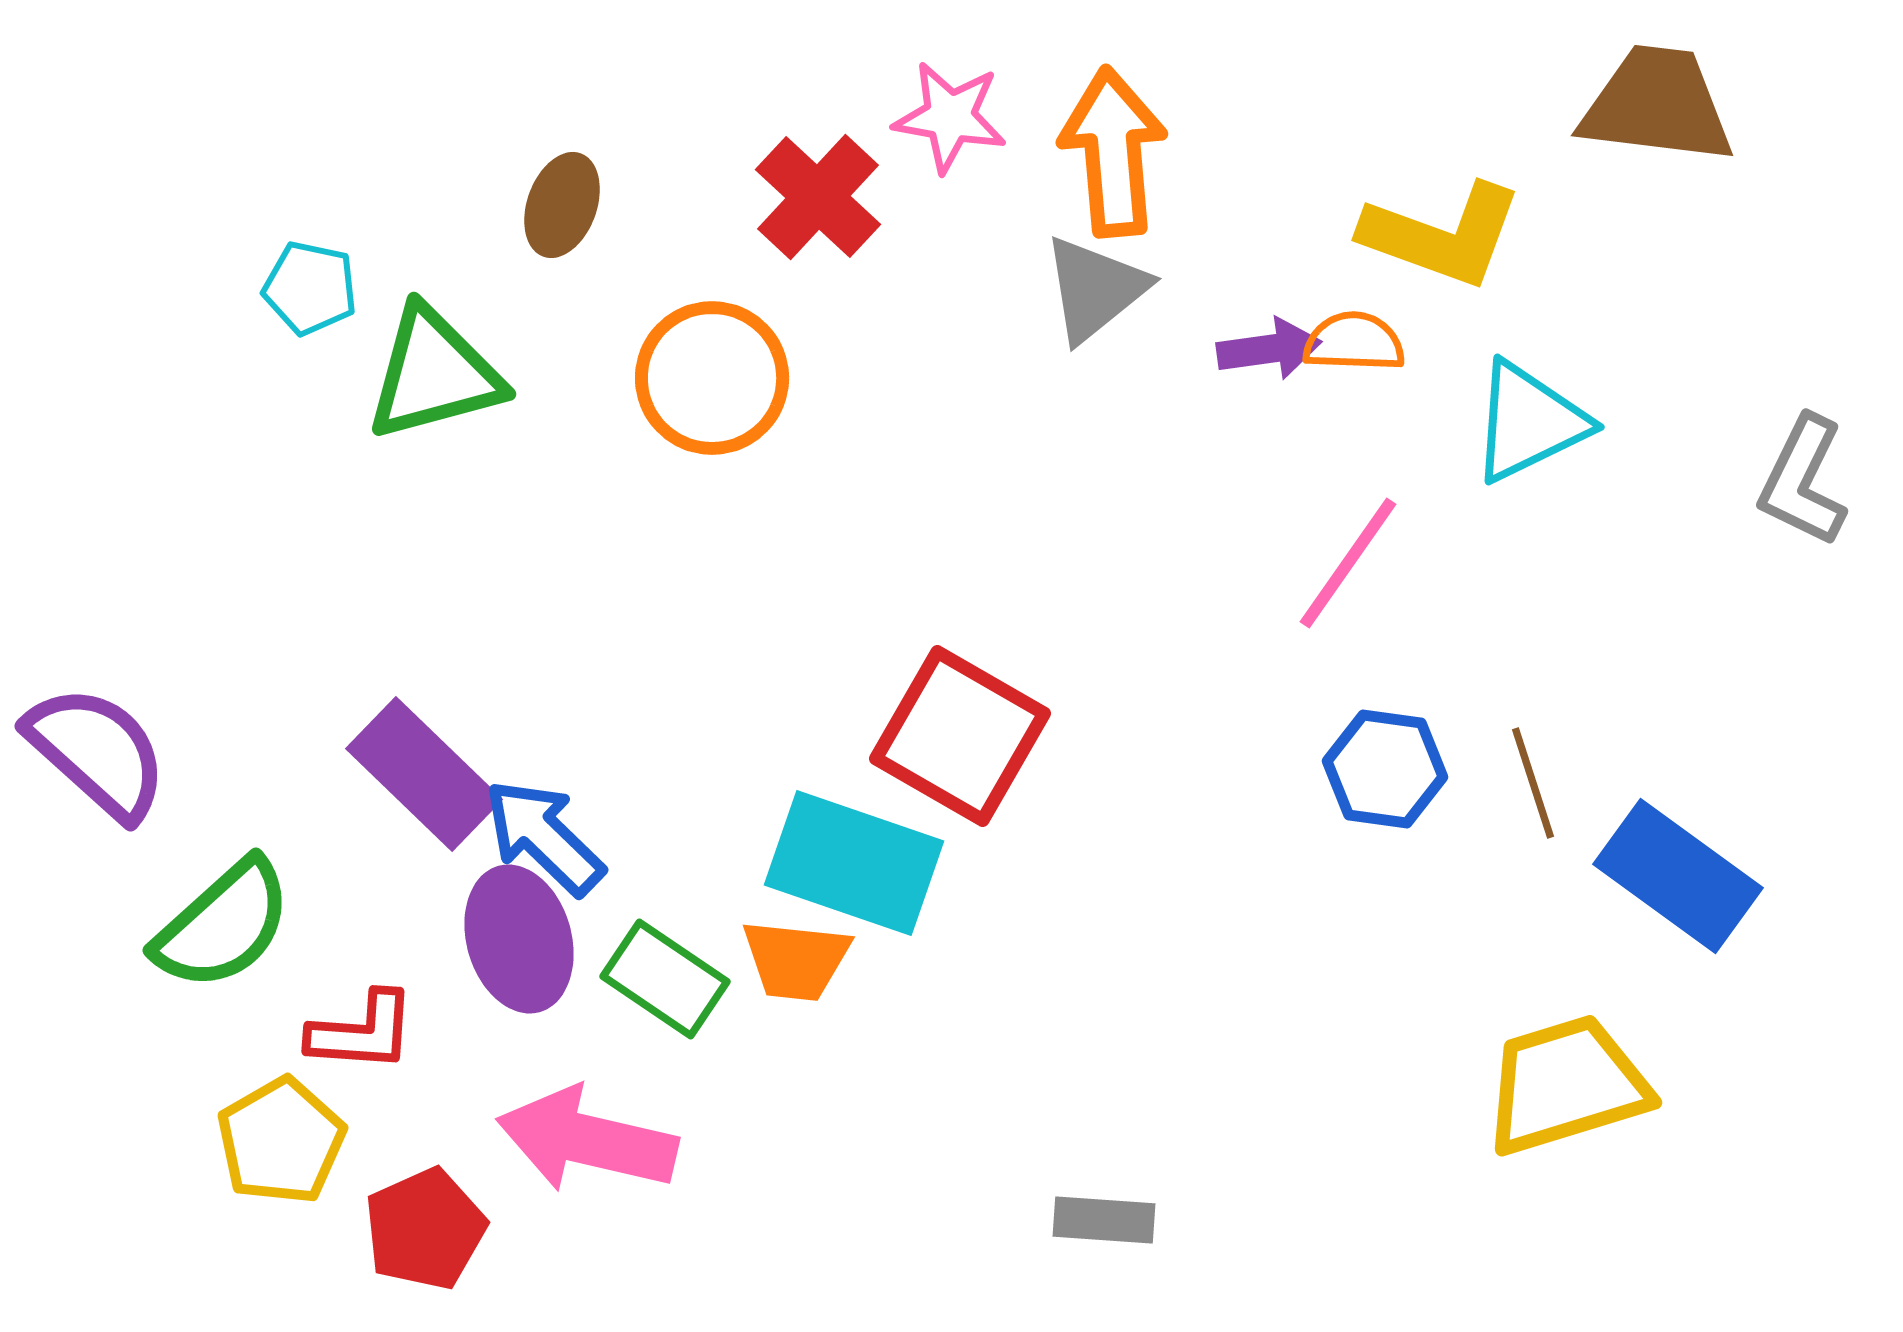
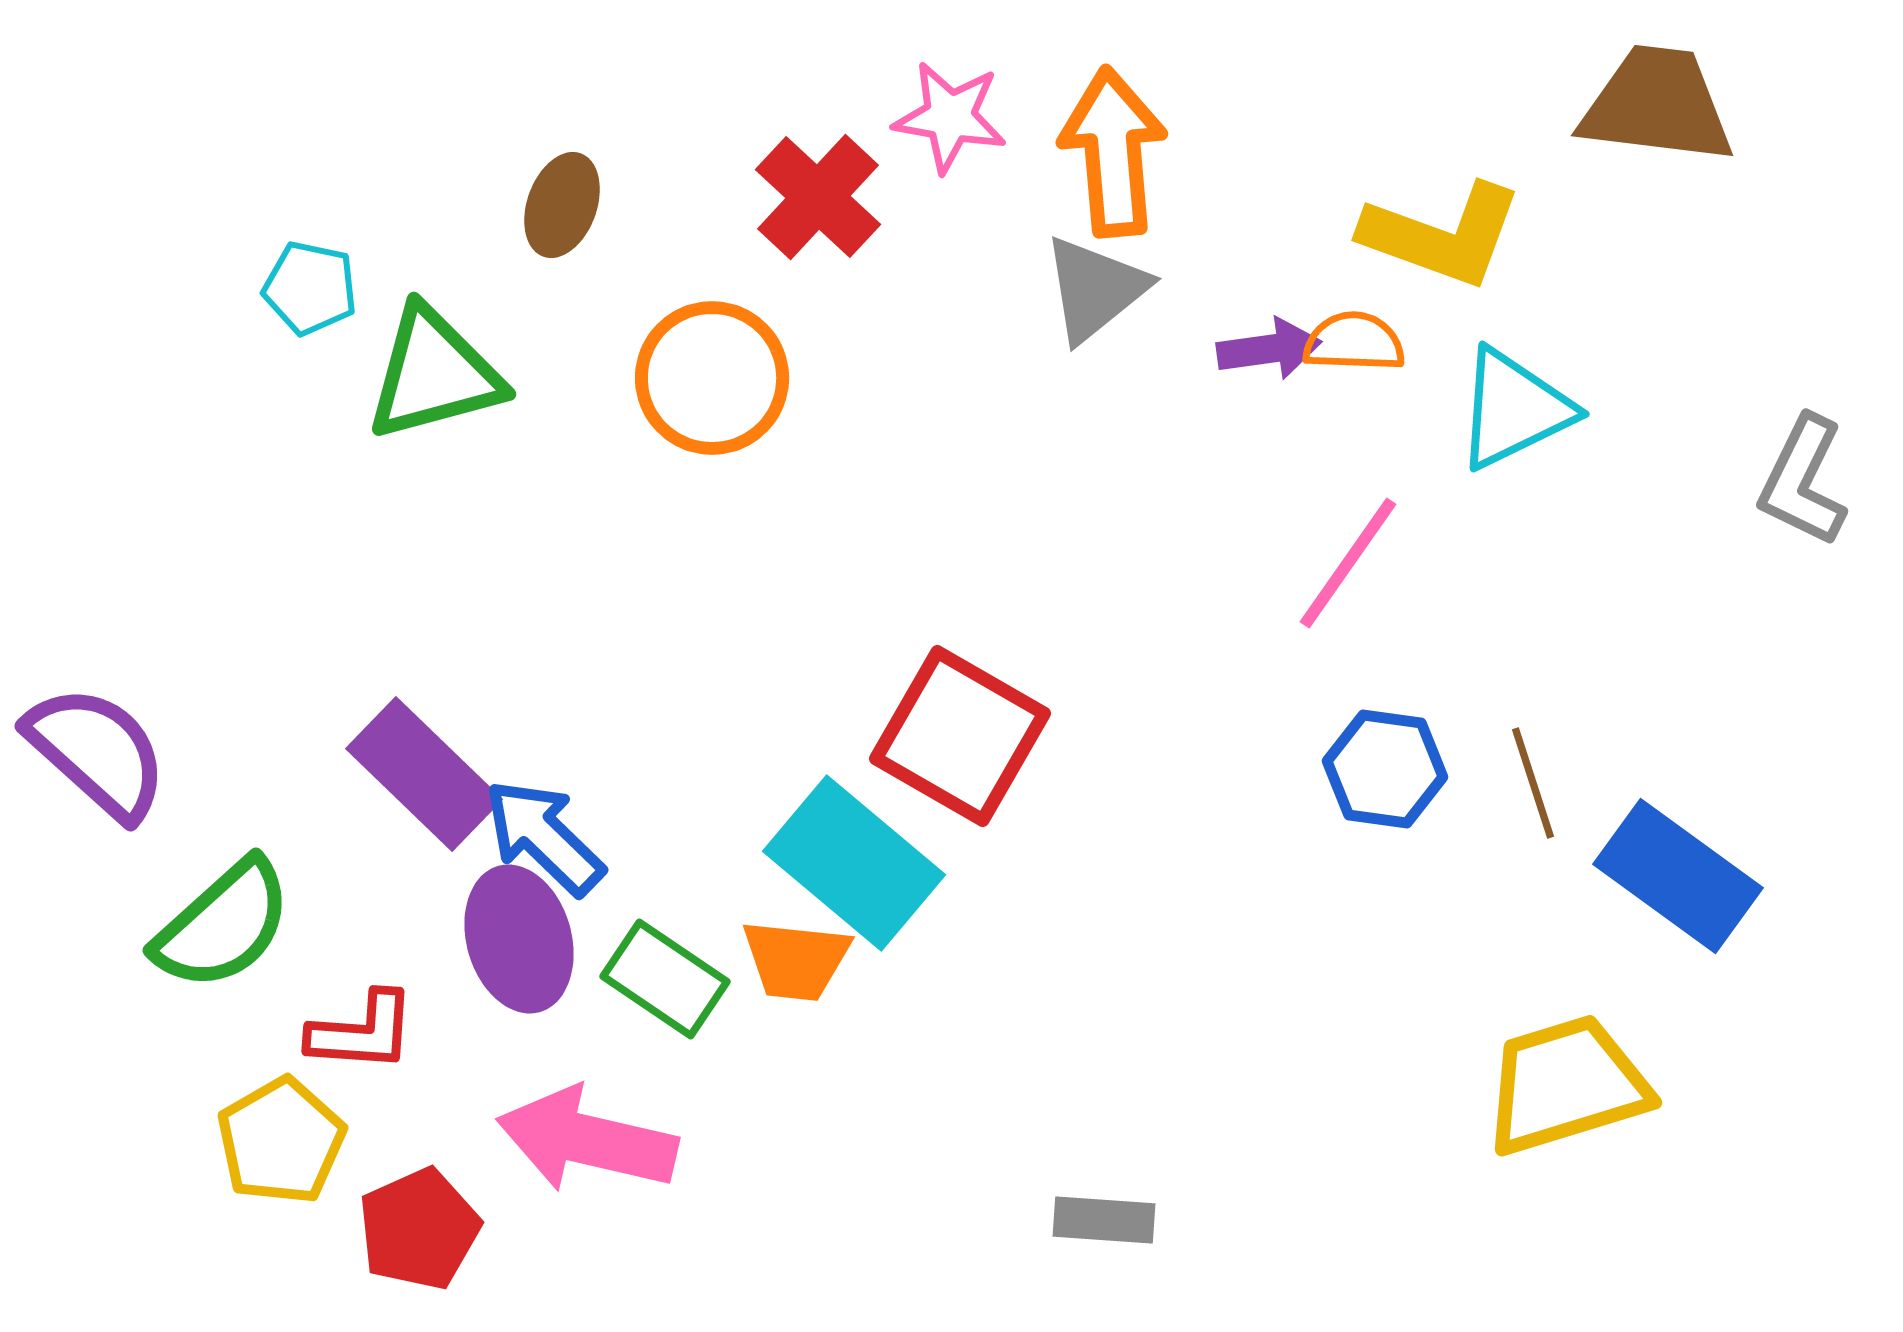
cyan triangle: moved 15 px left, 13 px up
cyan rectangle: rotated 21 degrees clockwise
red pentagon: moved 6 px left
